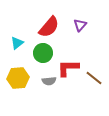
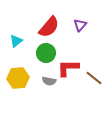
cyan triangle: moved 1 px left, 2 px up
green circle: moved 3 px right
gray semicircle: rotated 16 degrees clockwise
